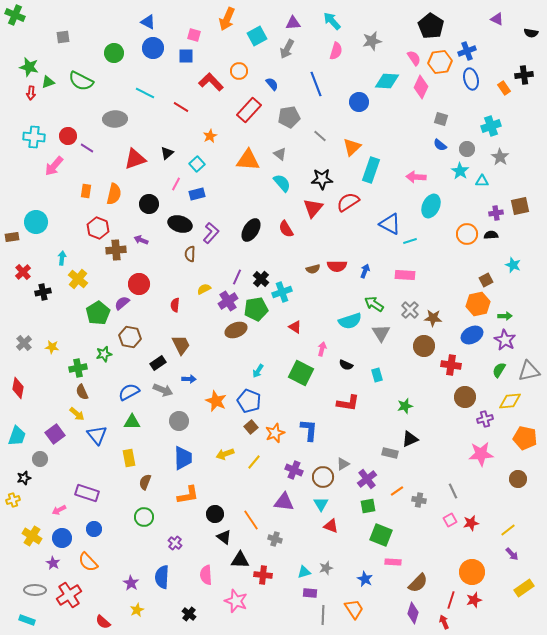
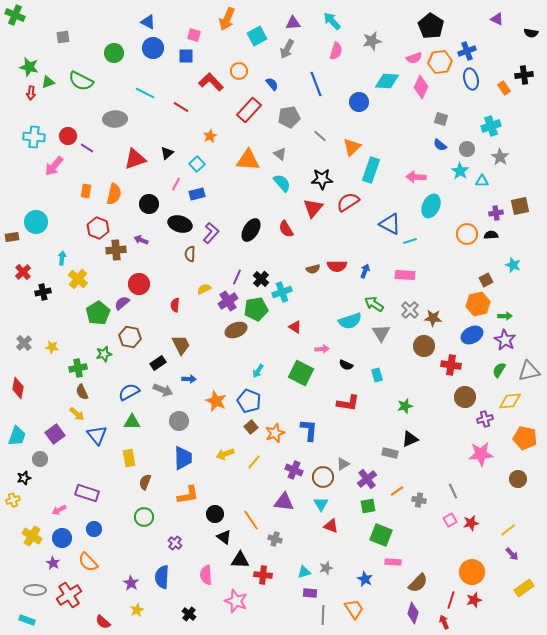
pink semicircle at (414, 58): rotated 105 degrees clockwise
pink arrow at (322, 349): rotated 72 degrees clockwise
